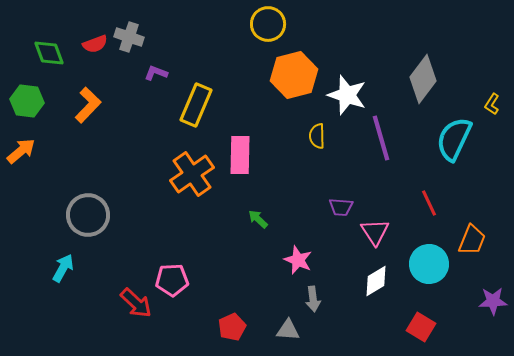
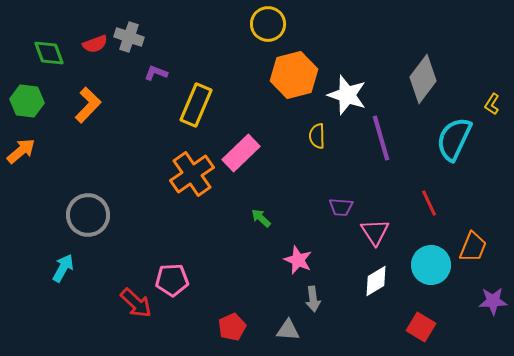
pink rectangle: moved 1 px right, 2 px up; rotated 45 degrees clockwise
green arrow: moved 3 px right, 1 px up
orange trapezoid: moved 1 px right, 7 px down
cyan circle: moved 2 px right, 1 px down
